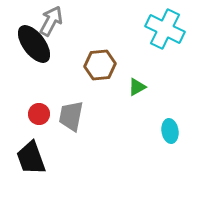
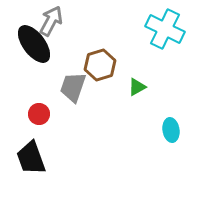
brown hexagon: rotated 12 degrees counterclockwise
gray trapezoid: moved 2 px right, 29 px up; rotated 8 degrees clockwise
cyan ellipse: moved 1 px right, 1 px up
